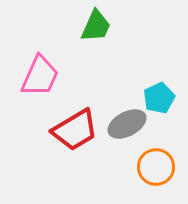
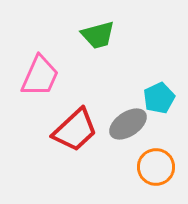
green trapezoid: moved 2 px right, 9 px down; rotated 51 degrees clockwise
gray ellipse: moved 1 px right; rotated 6 degrees counterclockwise
red trapezoid: rotated 12 degrees counterclockwise
